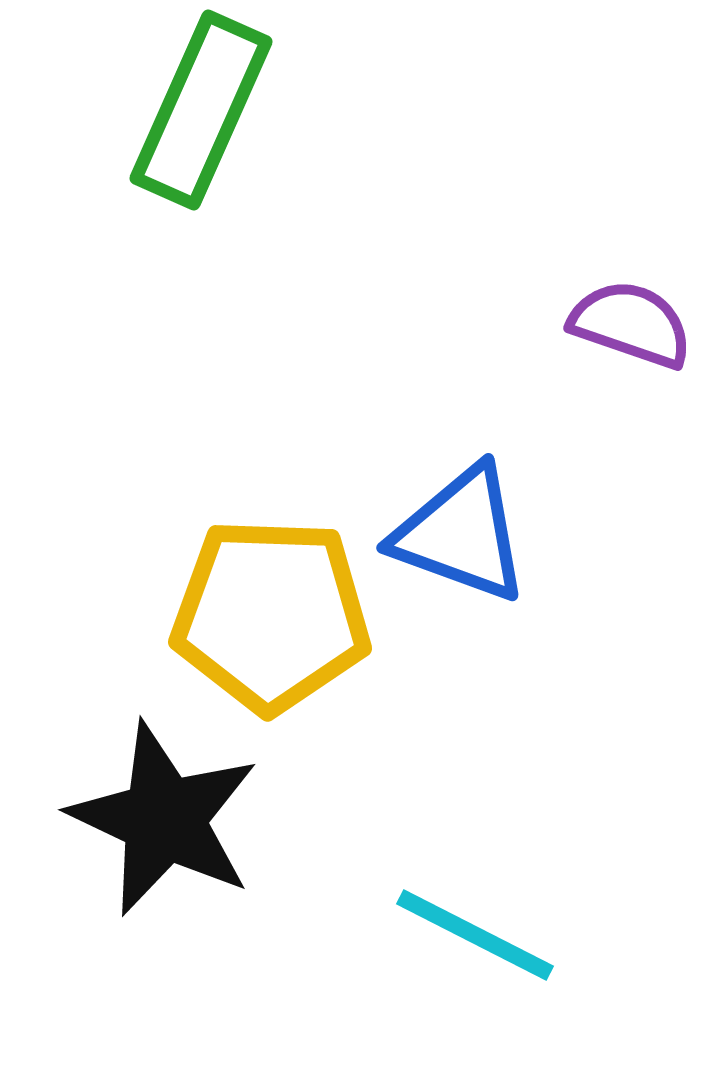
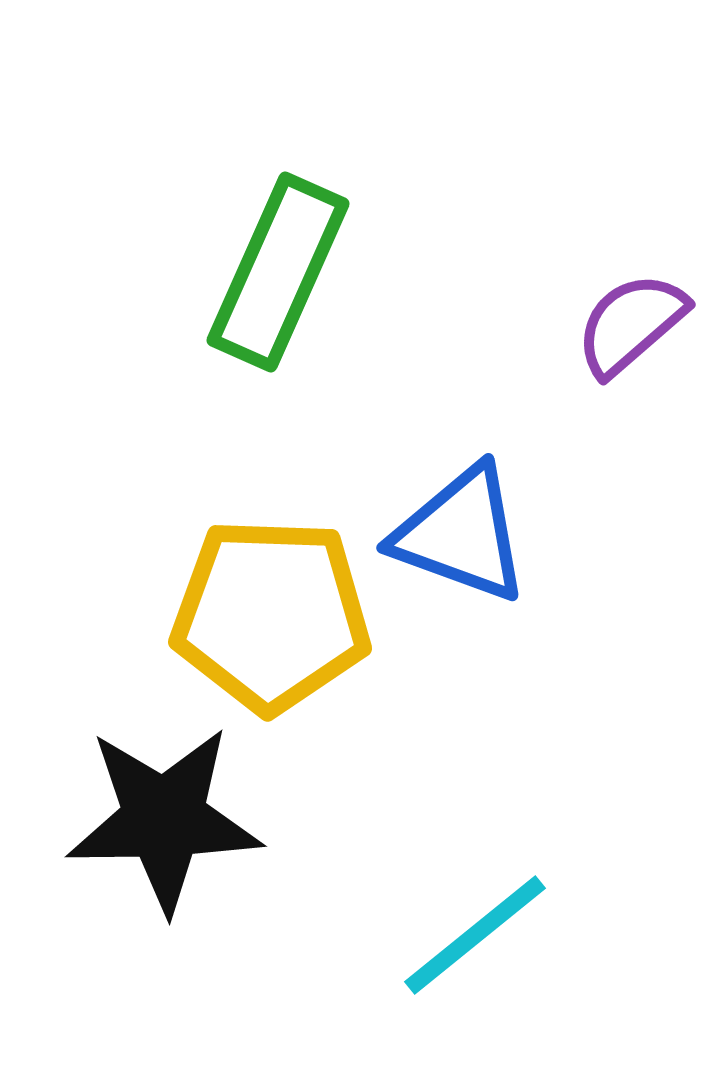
green rectangle: moved 77 px right, 162 px down
purple semicircle: rotated 60 degrees counterclockwise
black star: rotated 26 degrees counterclockwise
cyan line: rotated 66 degrees counterclockwise
